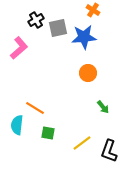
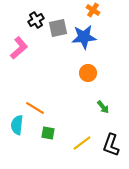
black L-shape: moved 2 px right, 6 px up
